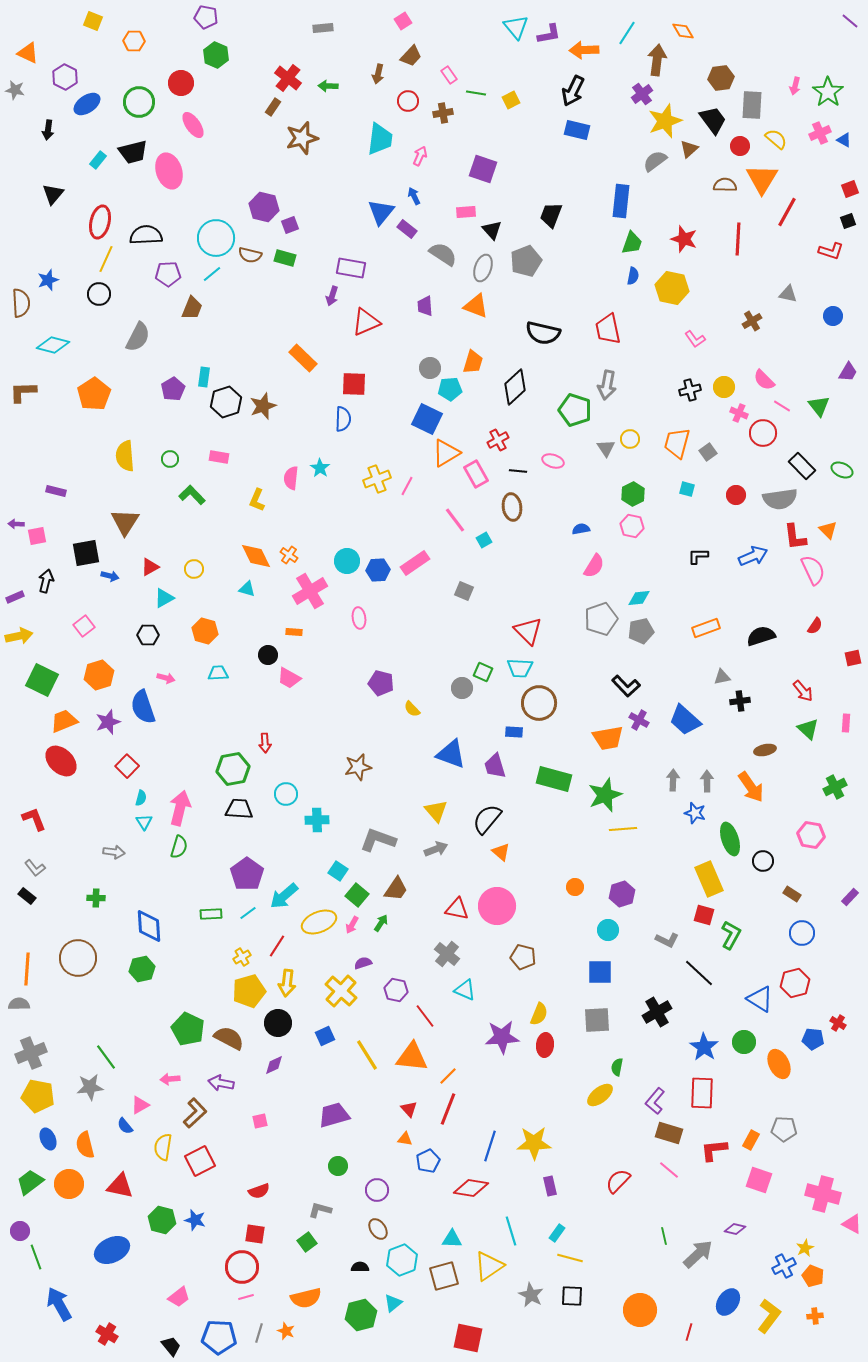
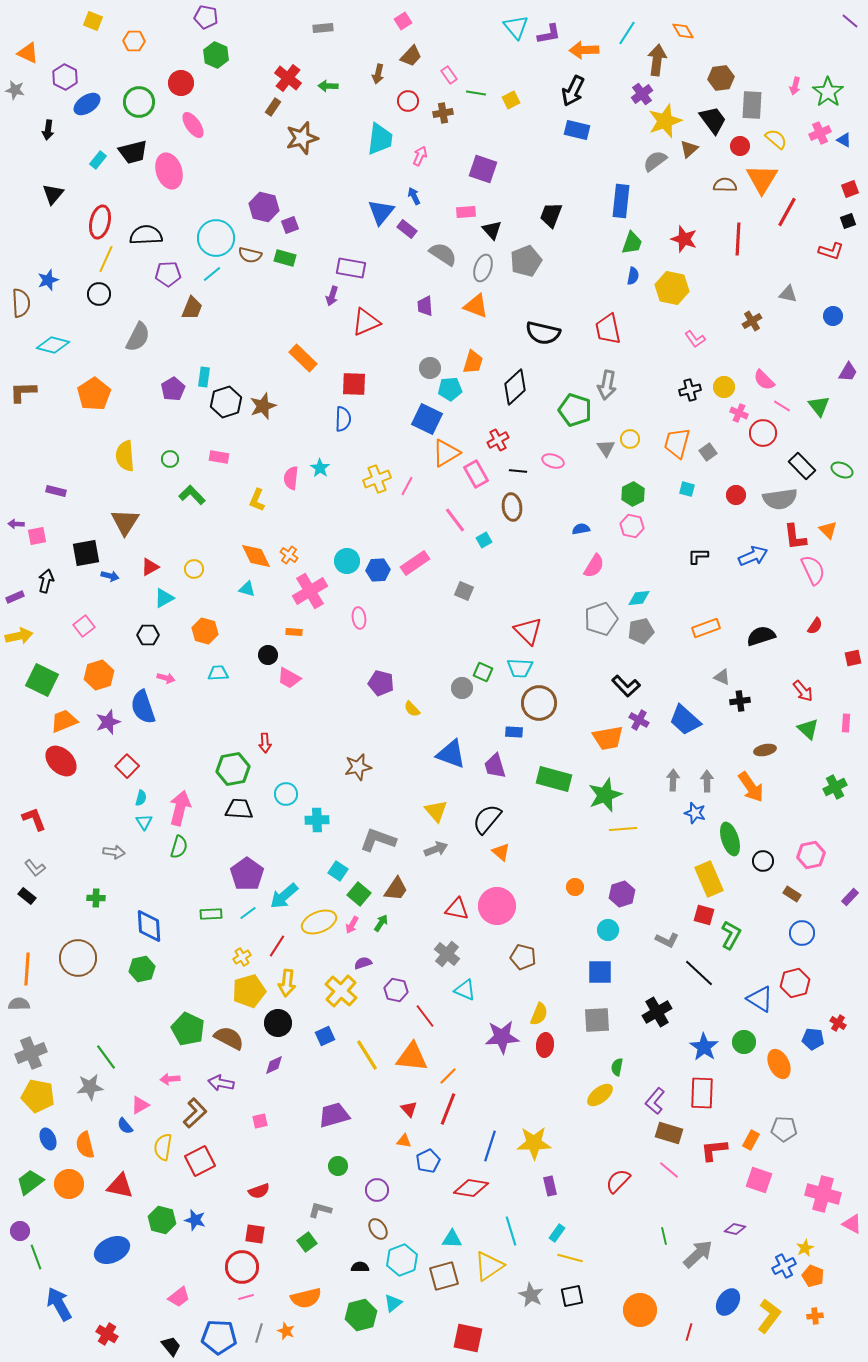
gray triangle at (722, 677): rotated 36 degrees clockwise
pink hexagon at (811, 835): moved 20 px down; rotated 20 degrees counterclockwise
green square at (357, 895): moved 2 px right, 1 px up
orange triangle at (405, 1139): moved 1 px left, 2 px down
black square at (572, 1296): rotated 15 degrees counterclockwise
